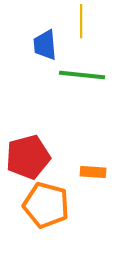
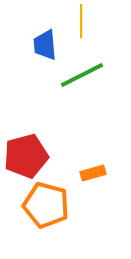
green line: rotated 33 degrees counterclockwise
red pentagon: moved 2 px left, 1 px up
orange rectangle: moved 1 px down; rotated 20 degrees counterclockwise
